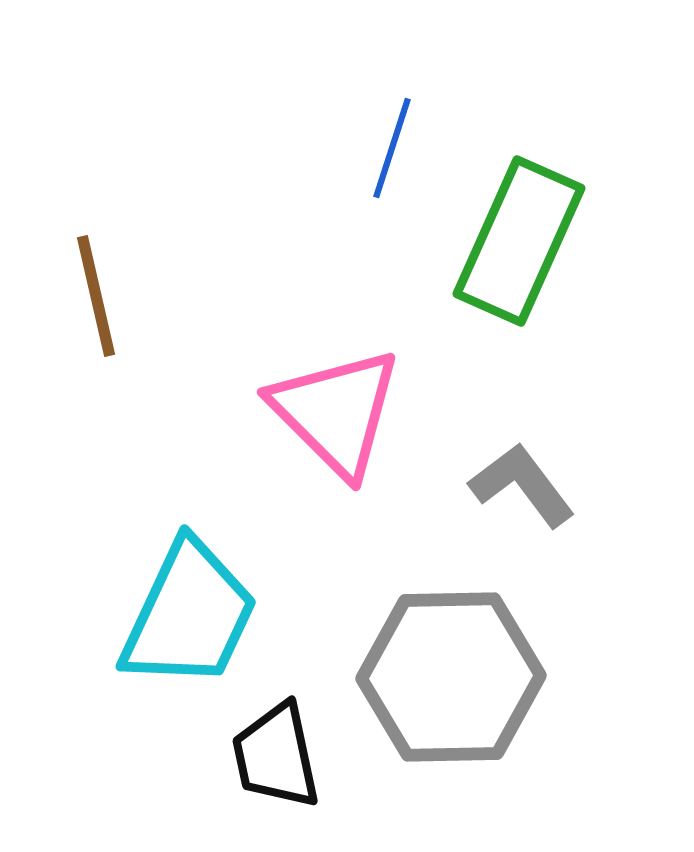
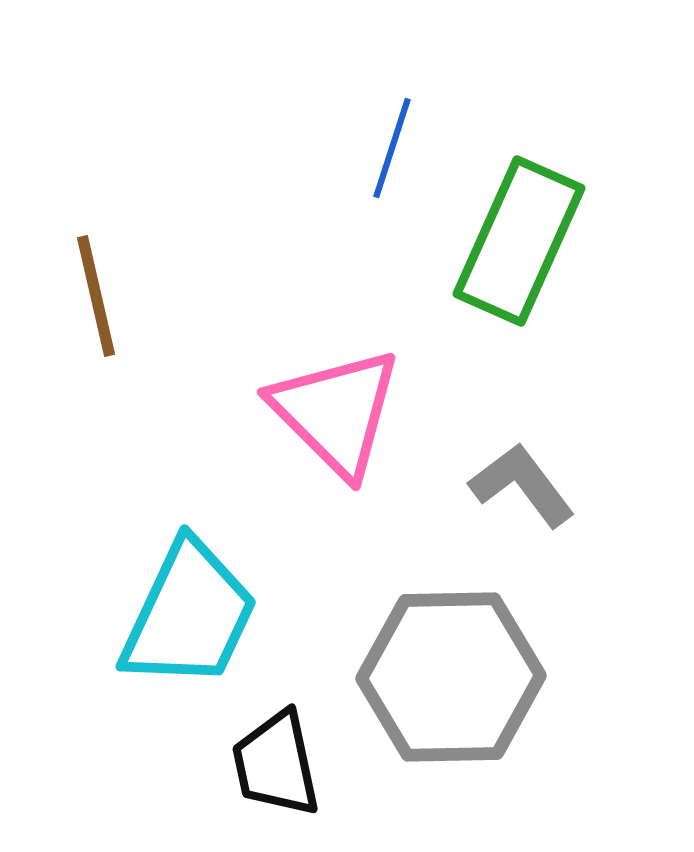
black trapezoid: moved 8 px down
